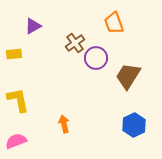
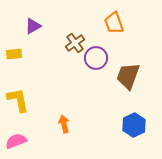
brown trapezoid: rotated 12 degrees counterclockwise
